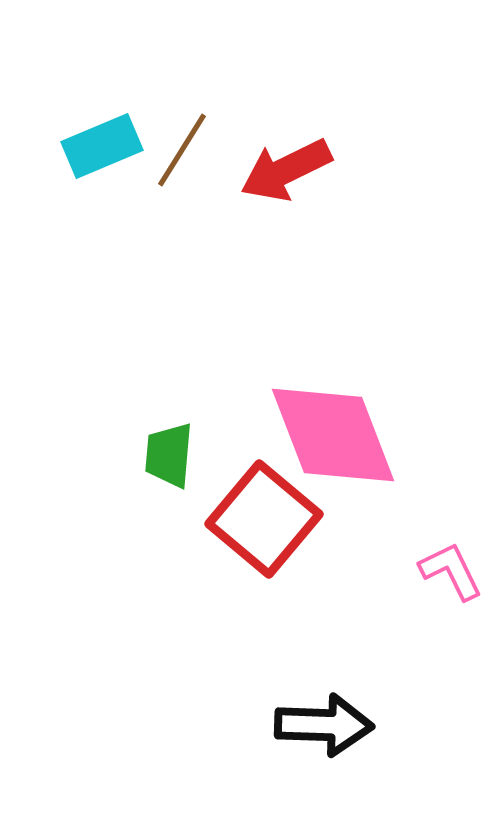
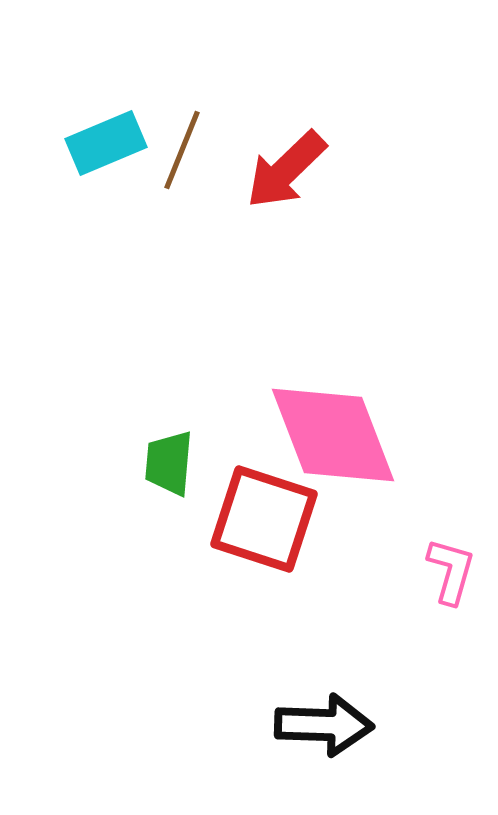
cyan rectangle: moved 4 px right, 3 px up
brown line: rotated 10 degrees counterclockwise
red arrow: rotated 18 degrees counterclockwise
green trapezoid: moved 8 px down
red square: rotated 22 degrees counterclockwise
pink L-shape: rotated 42 degrees clockwise
